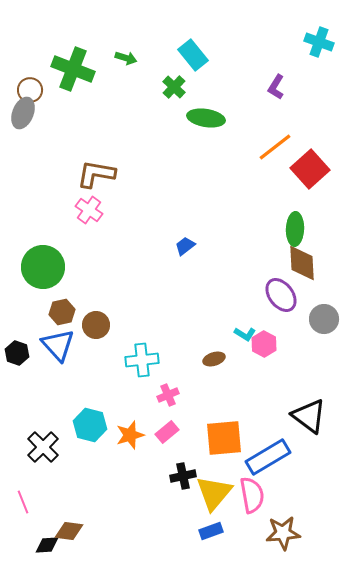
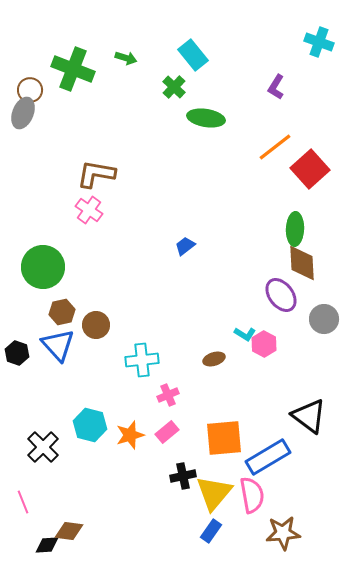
blue rectangle at (211, 531): rotated 35 degrees counterclockwise
